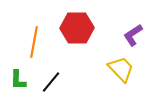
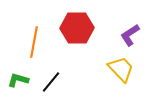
purple L-shape: moved 3 px left
green L-shape: rotated 105 degrees clockwise
